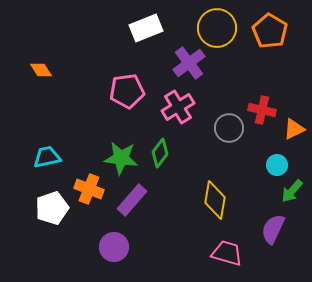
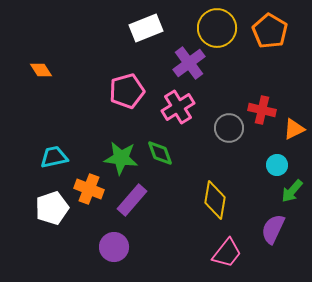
pink pentagon: rotated 8 degrees counterclockwise
green diamond: rotated 56 degrees counterclockwise
cyan trapezoid: moved 7 px right
pink trapezoid: rotated 112 degrees clockwise
